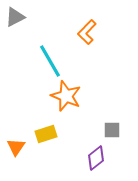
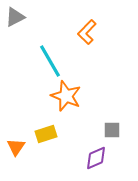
purple diamond: rotated 15 degrees clockwise
